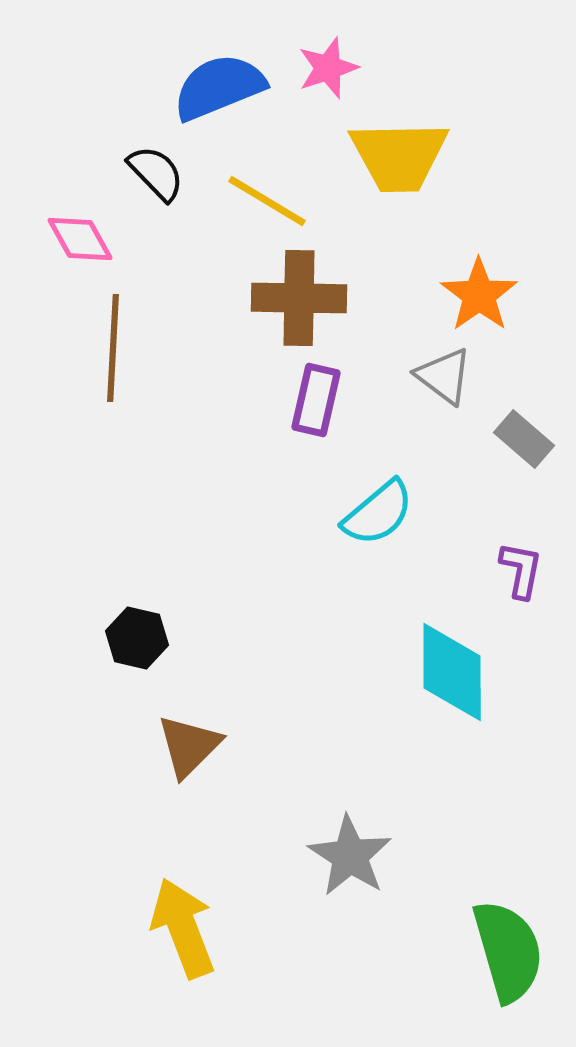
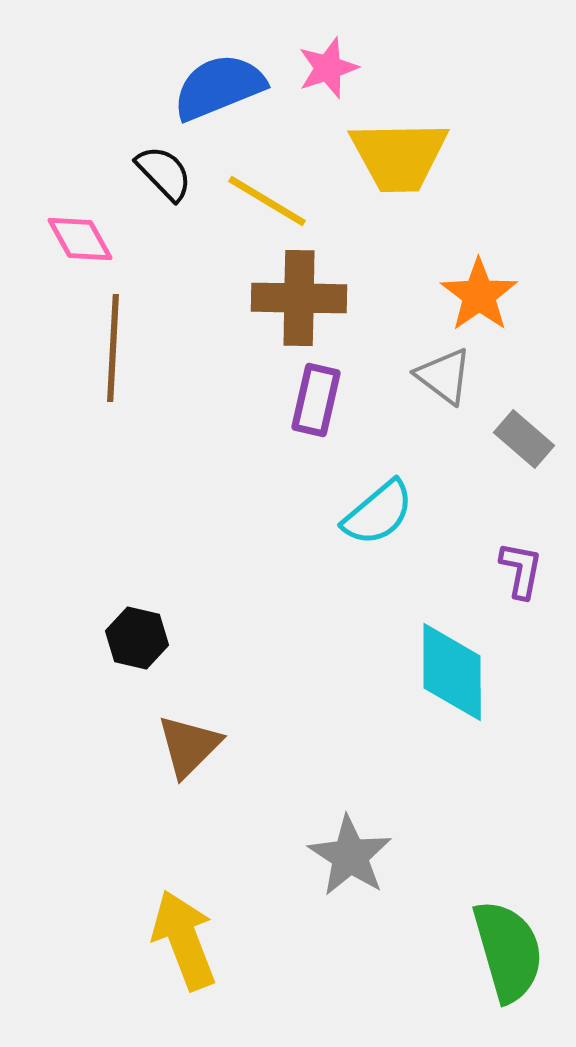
black semicircle: moved 8 px right
yellow arrow: moved 1 px right, 12 px down
